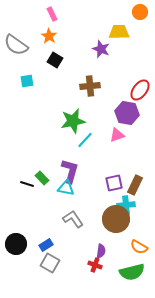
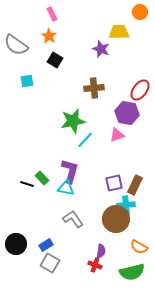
brown cross: moved 4 px right, 2 px down
